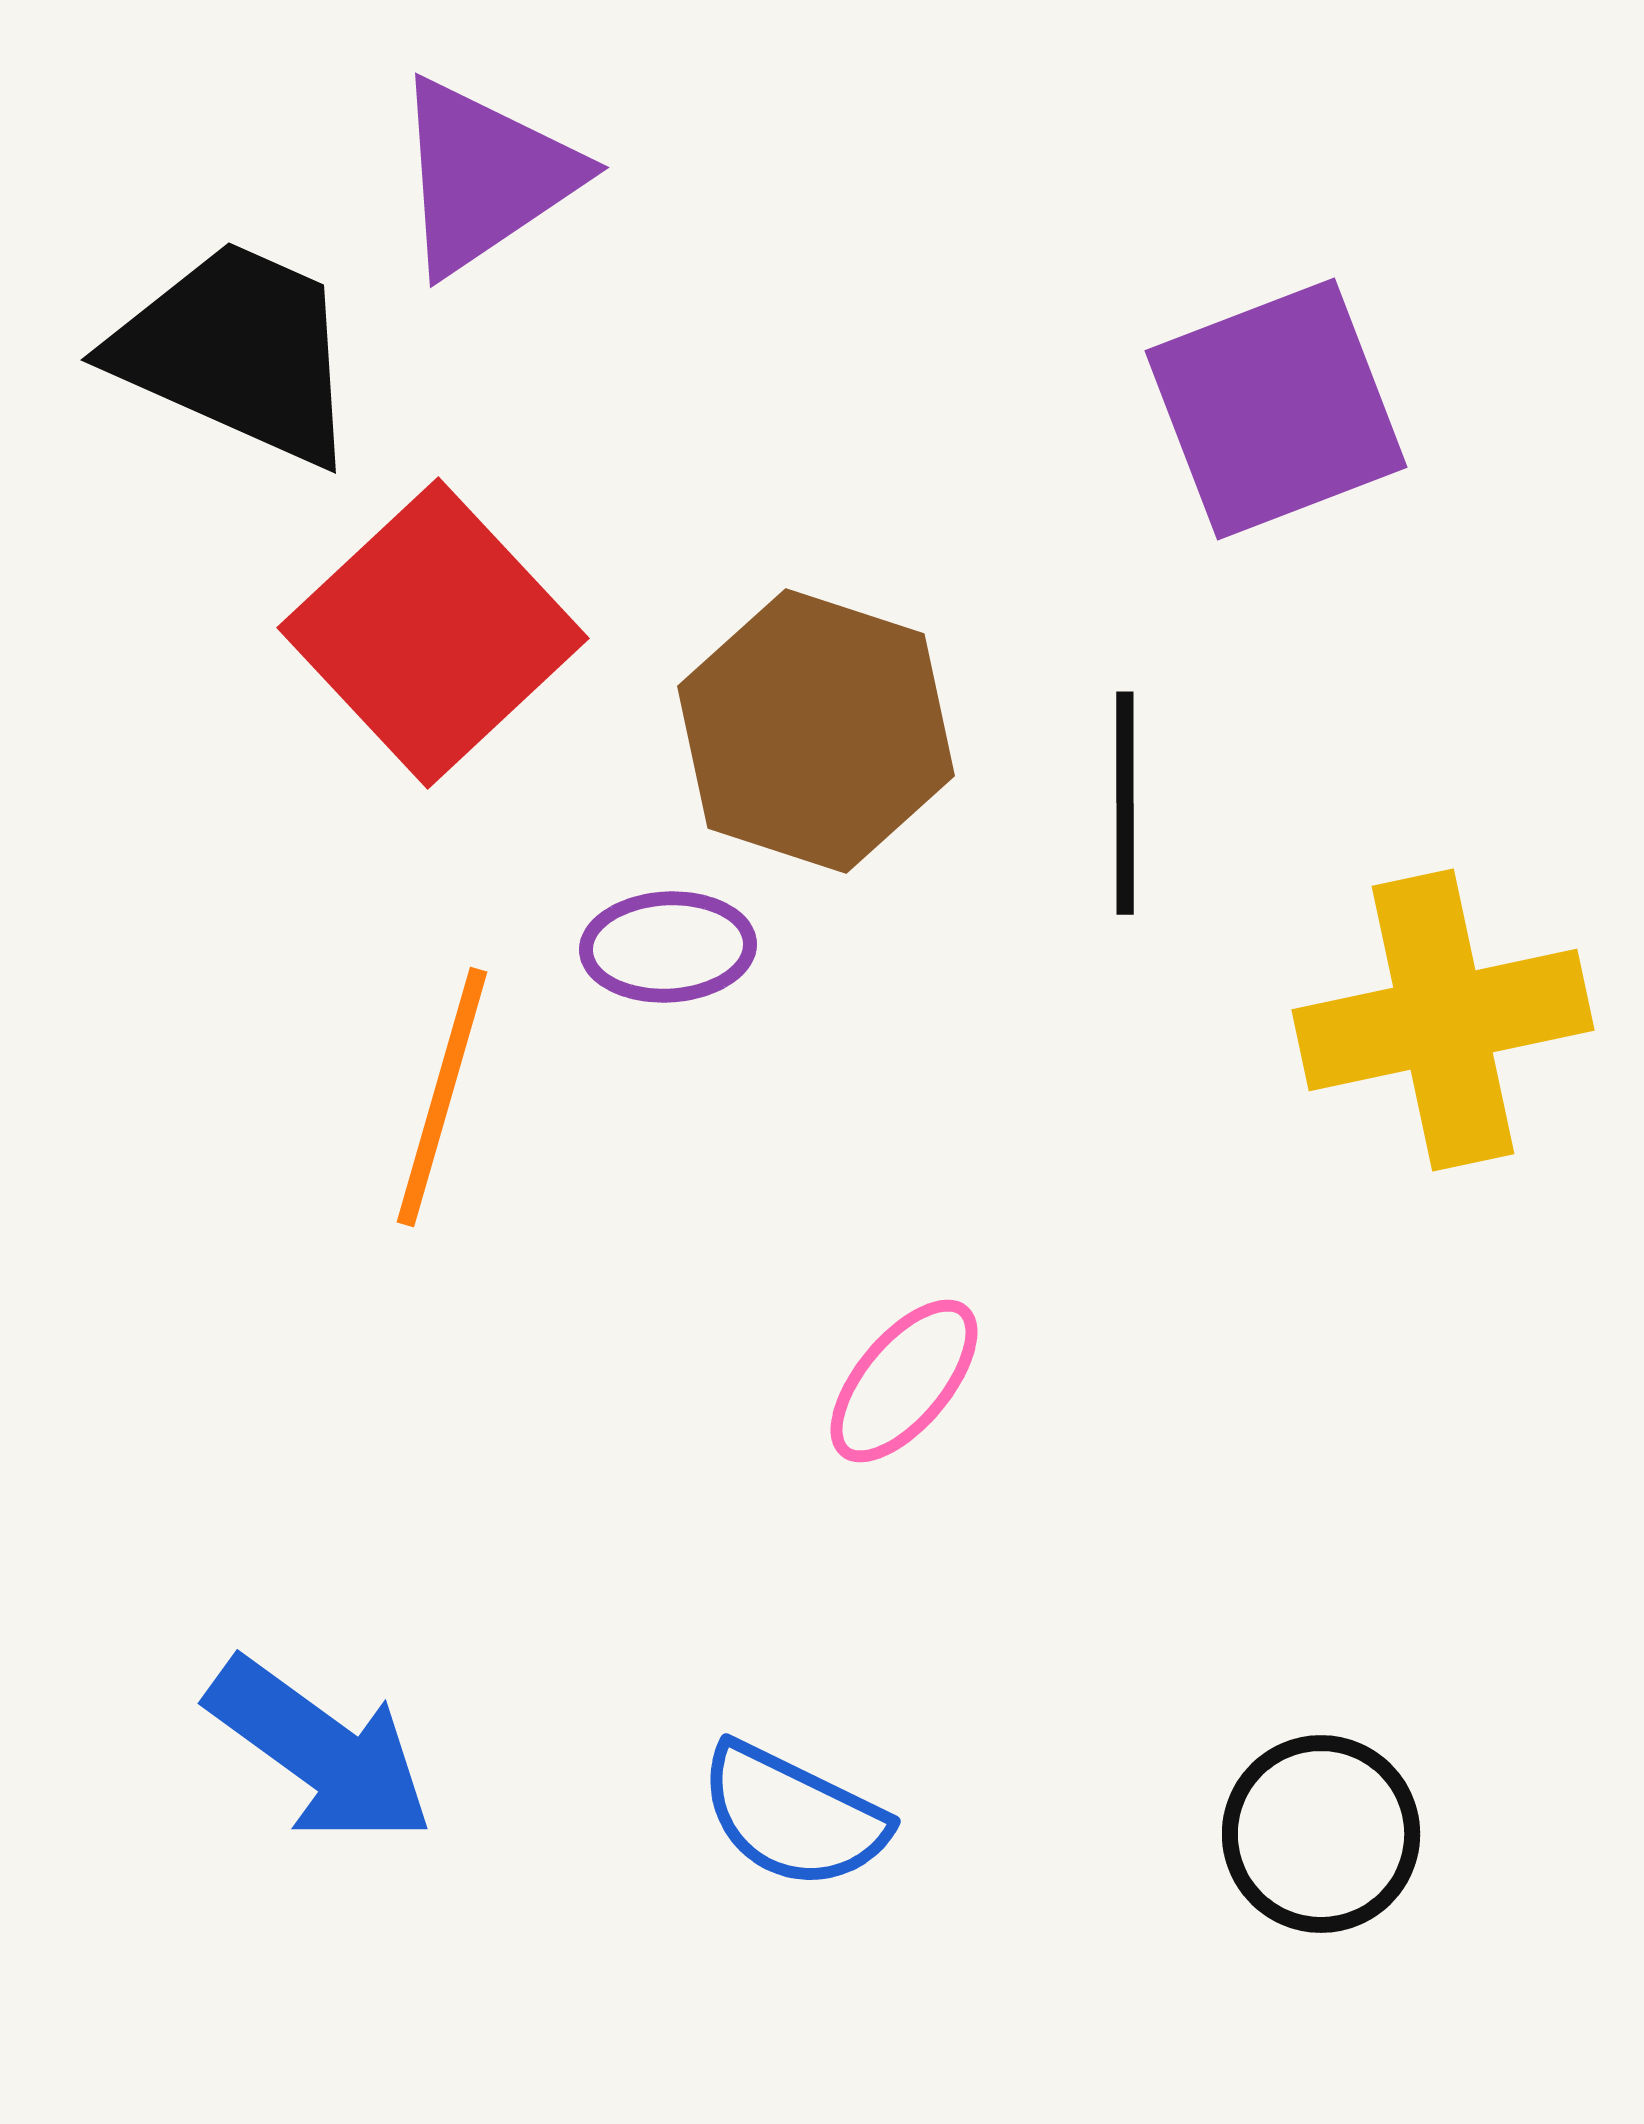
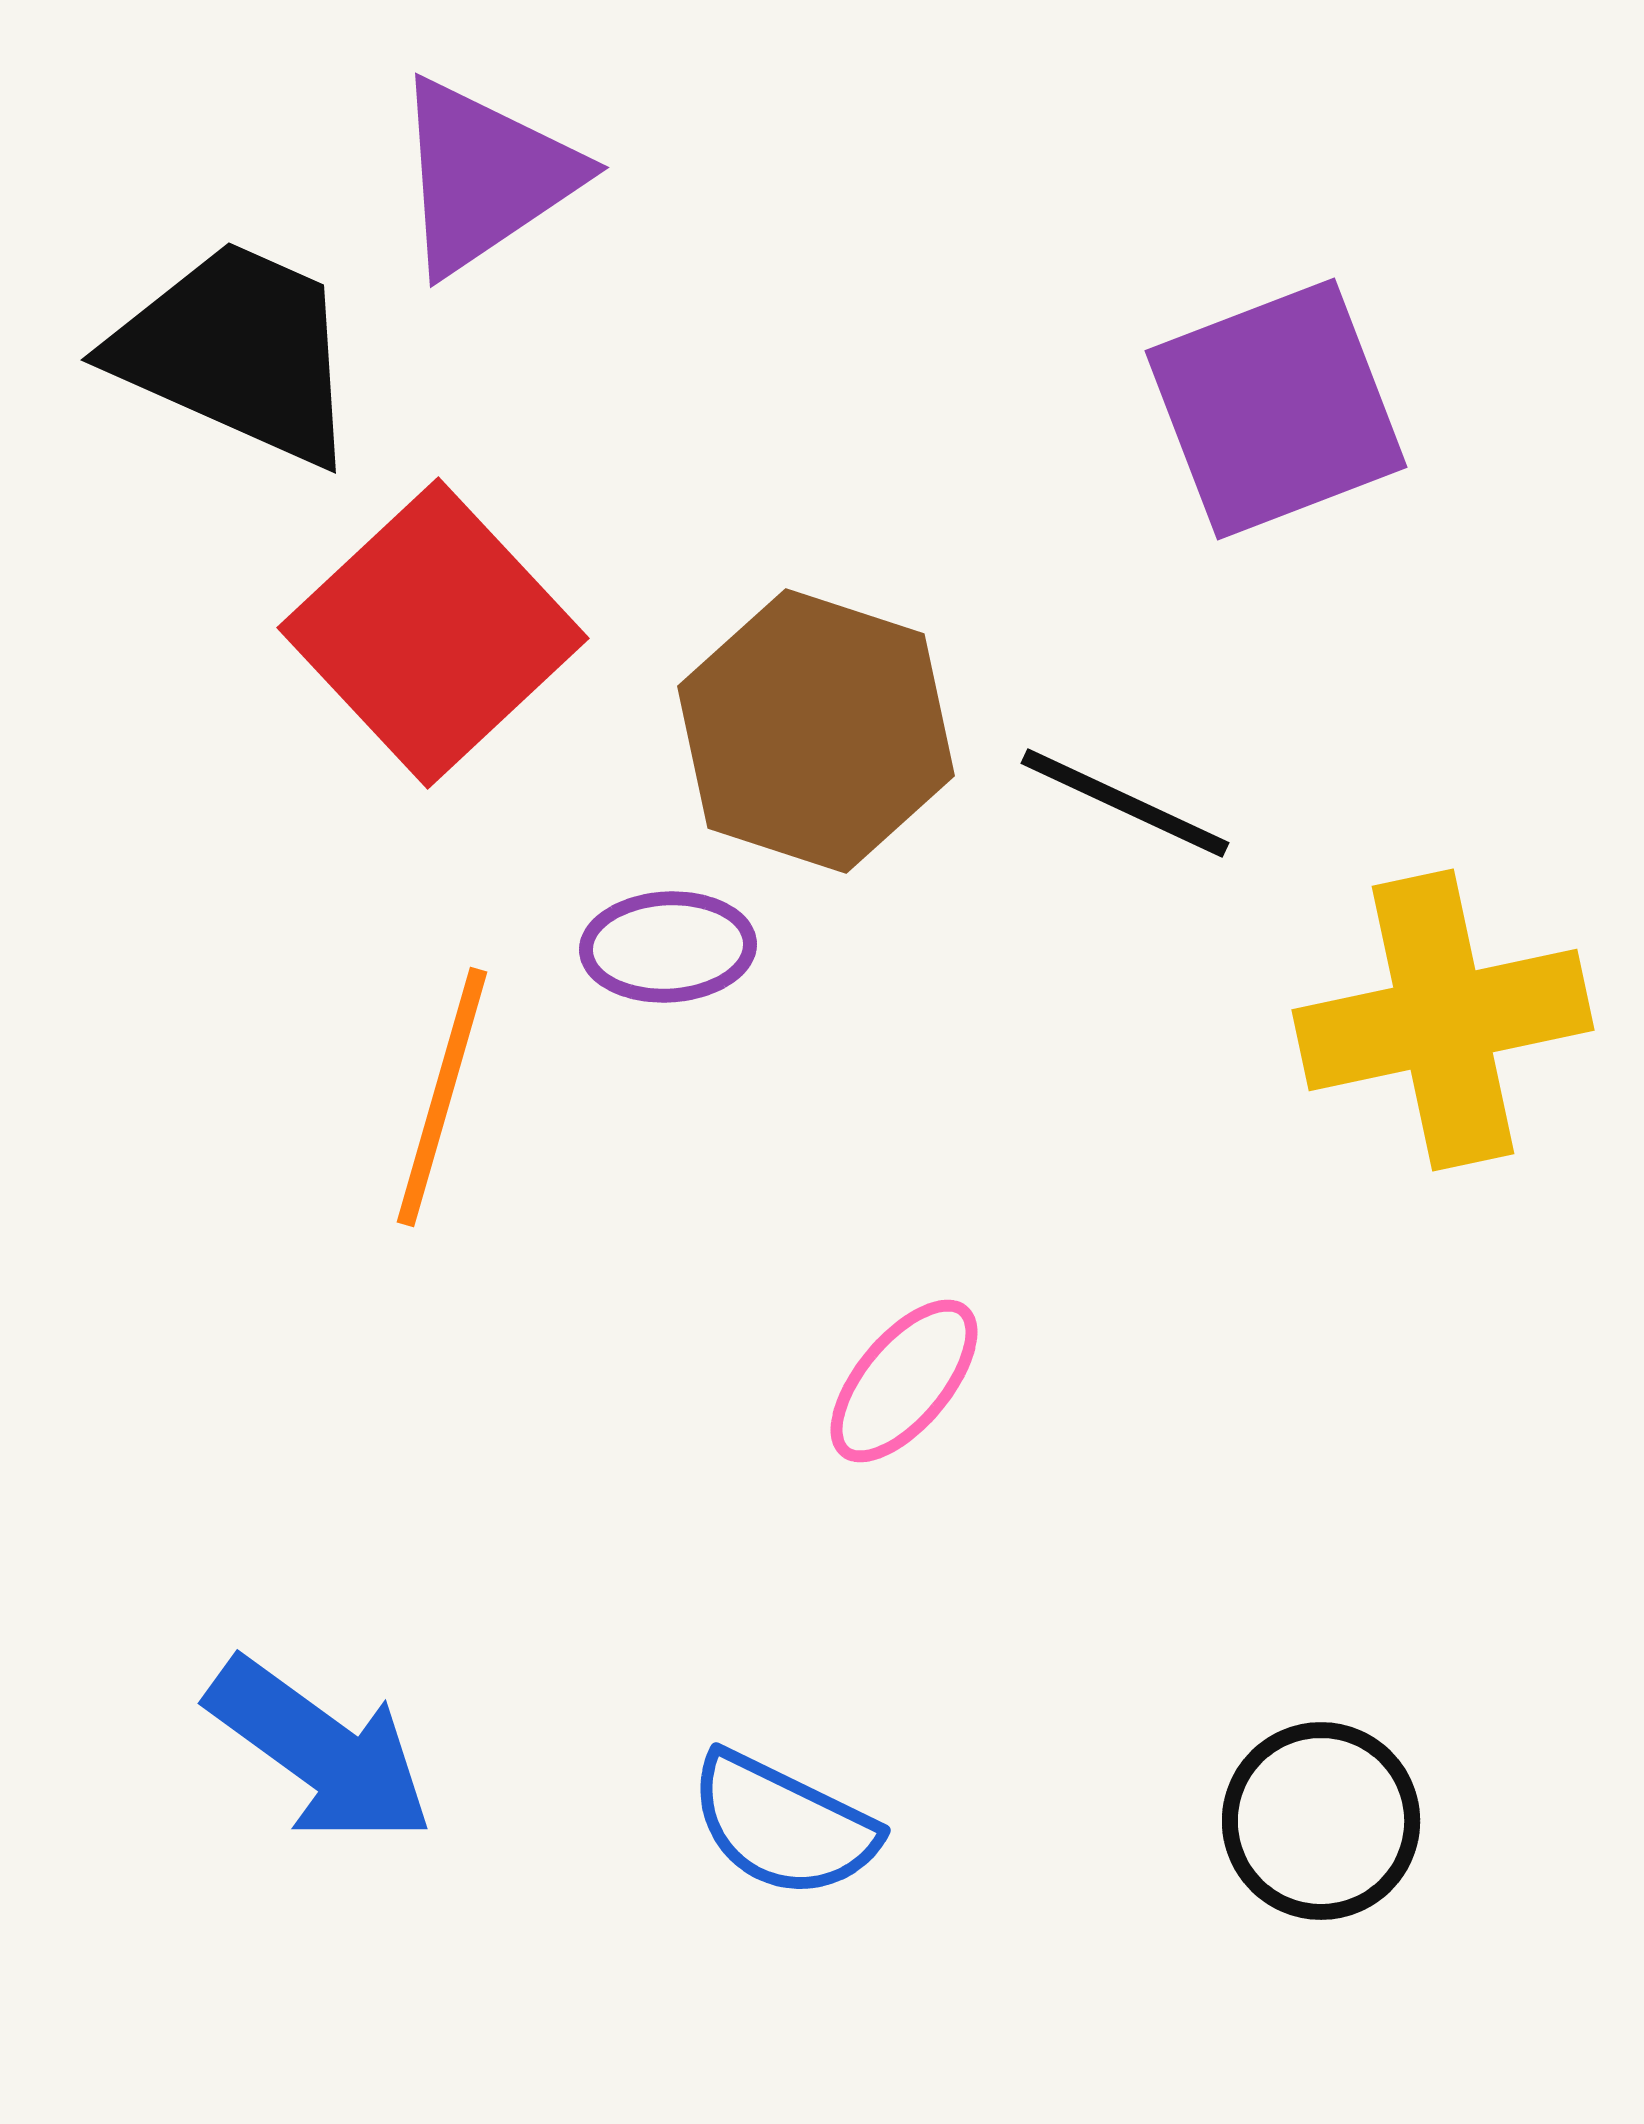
black line: rotated 65 degrees counterclockwise
blue semicircle: moved 10 px left, 9 px down
black circle: moved 13 px up
